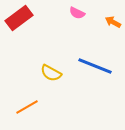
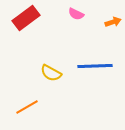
pink semicircle: moved 1 px left, 1 px down
red rectangle: moved 7 px right
orange arrow: rotated 133 degrees clockwise
blue line: rotated 24 degrees counterclockwise
